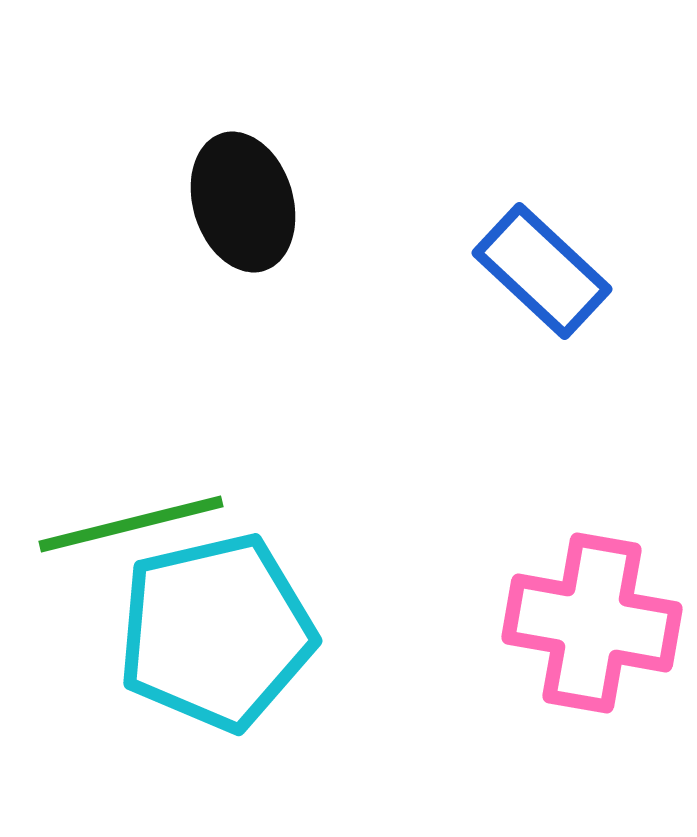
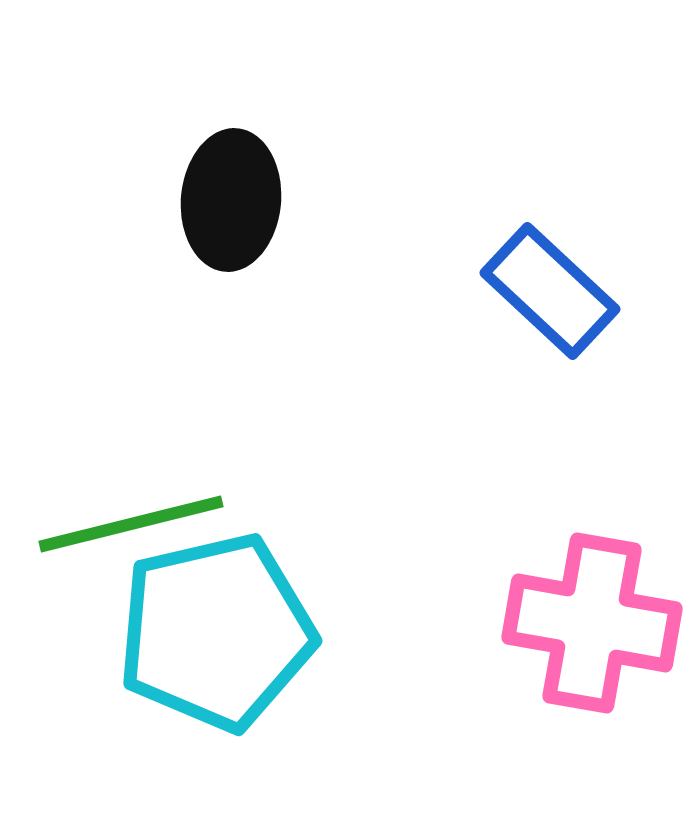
black ellipse: moved 12 px left, 2 px up; rotated 22 degrees clockwise
blue rectangle: moved 8 px right, 20 px down
